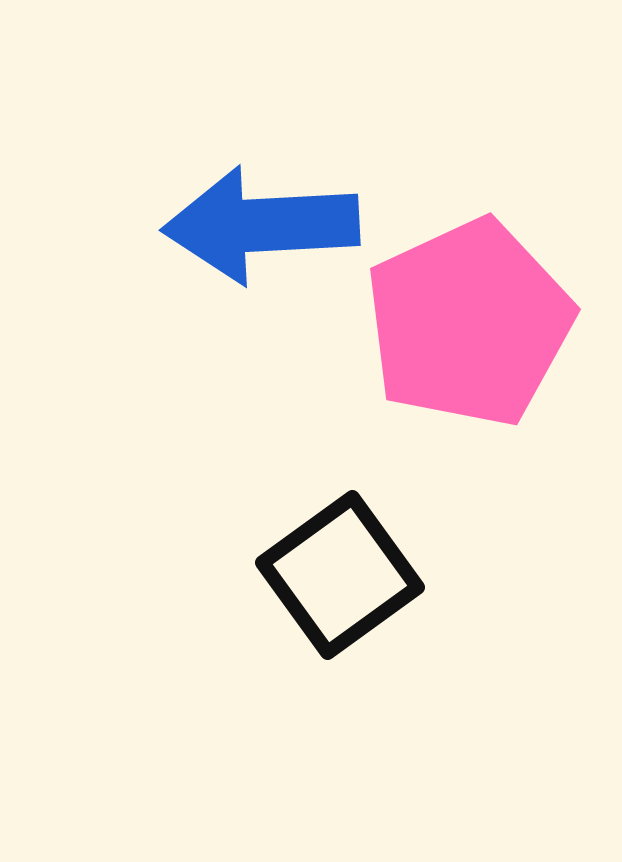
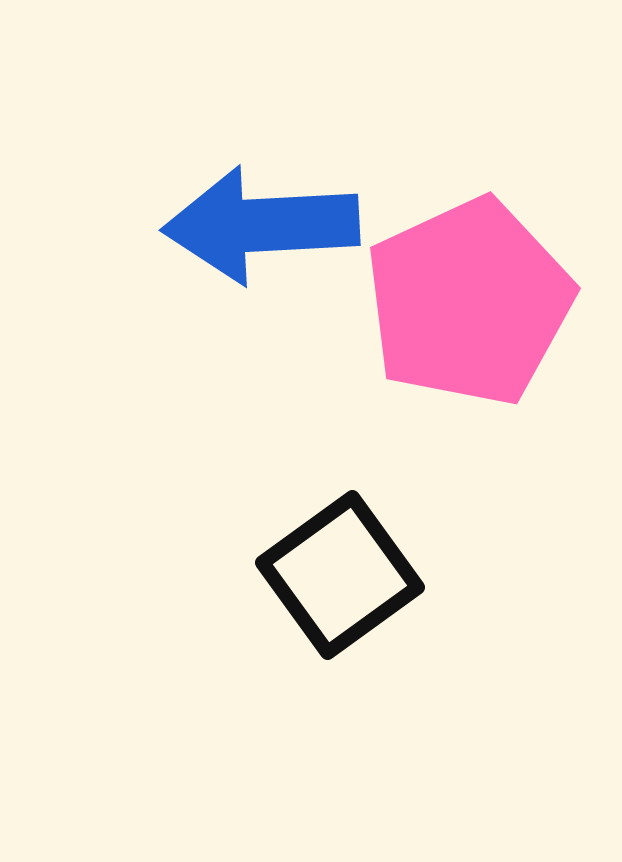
pink pentagon: moved 21 px up
